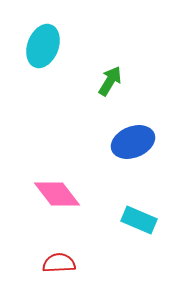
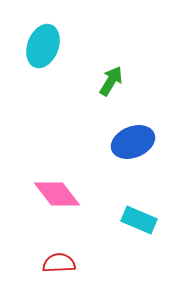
green arrow: moved 1 px right
